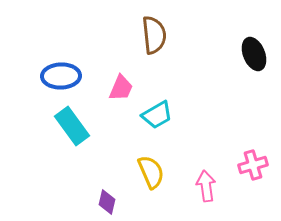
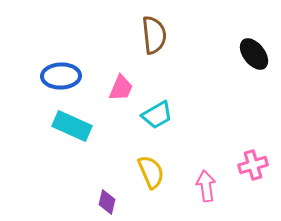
black ellipse: rotated 16 degrees counterclockwise
cyan rectangle: rotated 30 degrees counterclockwise
